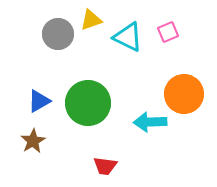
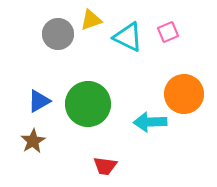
green circle: moved 1 px down
